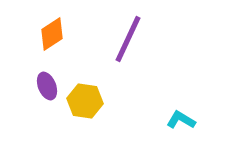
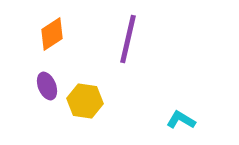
purple line: rotated 12 degrees counterclockwise
